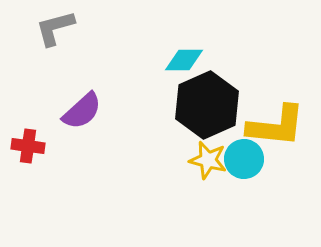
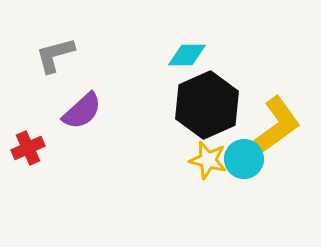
gray L-shape: moved 27 px down
cyan diamond: moved 3 px right, 5 px up
yellow L-shape: rotated 42 degrees counterclockwise
red cross: moved 2 px down; rotated 32 degrees counterclockwise
